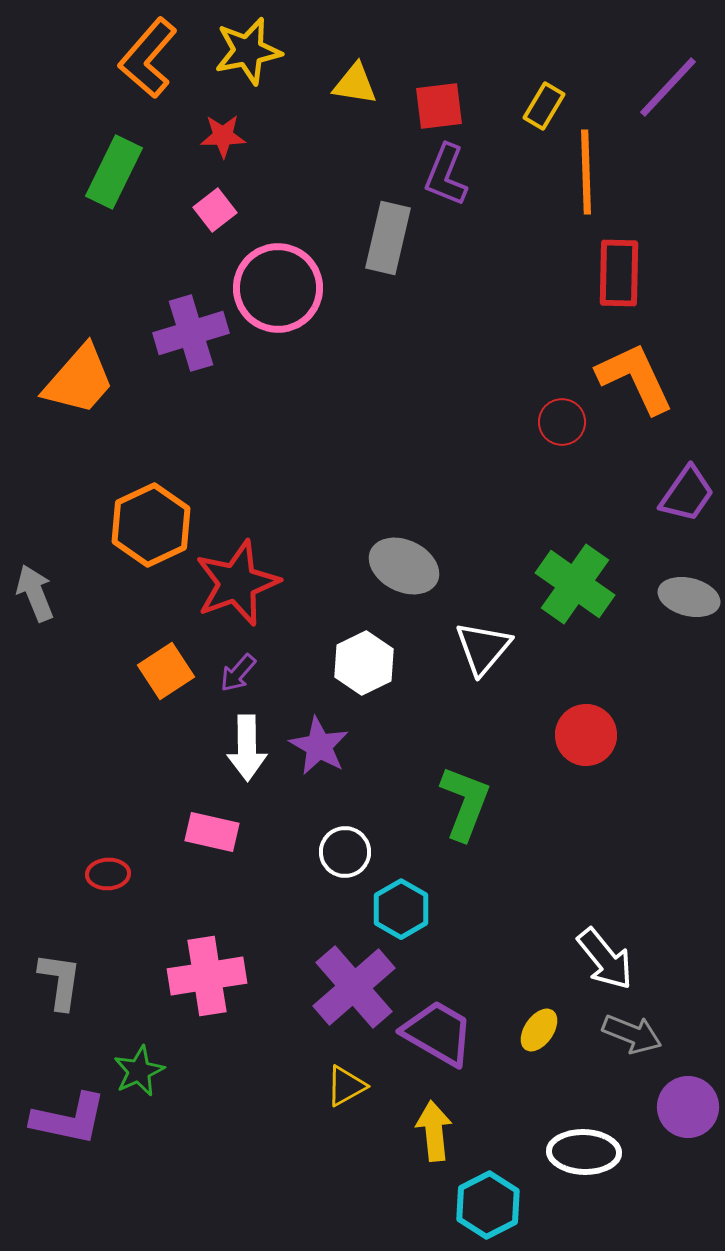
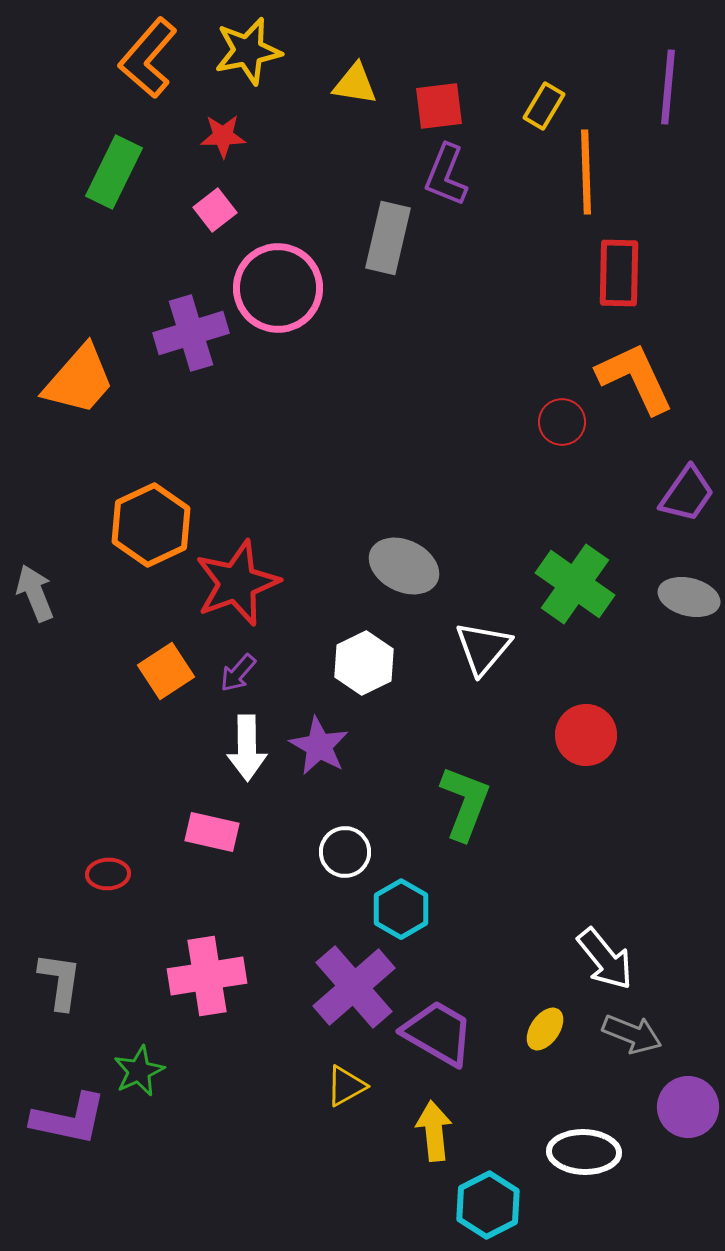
purple line at (668, 87): rotated 38 degrees counterclockwise
yellow ellipse at (539, 1030): moved 6 px right, 1 px up
